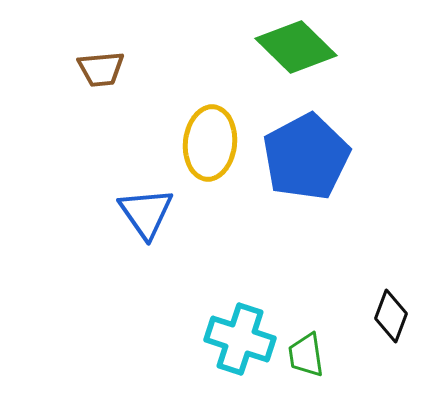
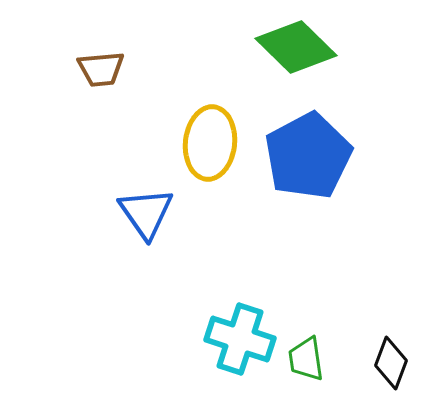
blue pentagon: moved 2 px right, 1 px up
black diamond: moved 47 px down
green trapezoid: moved 4 px down
